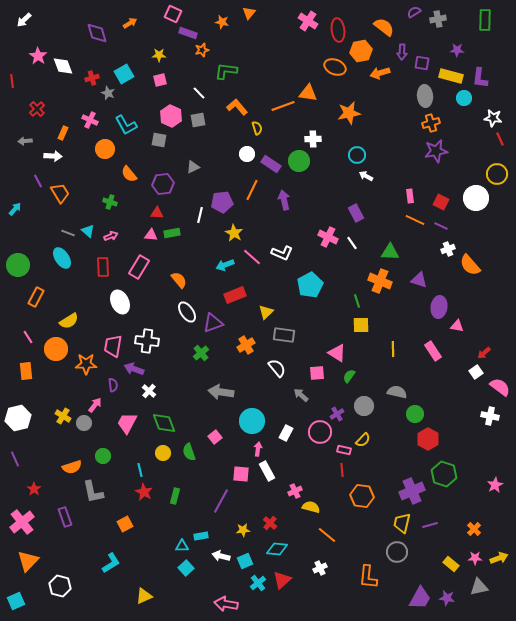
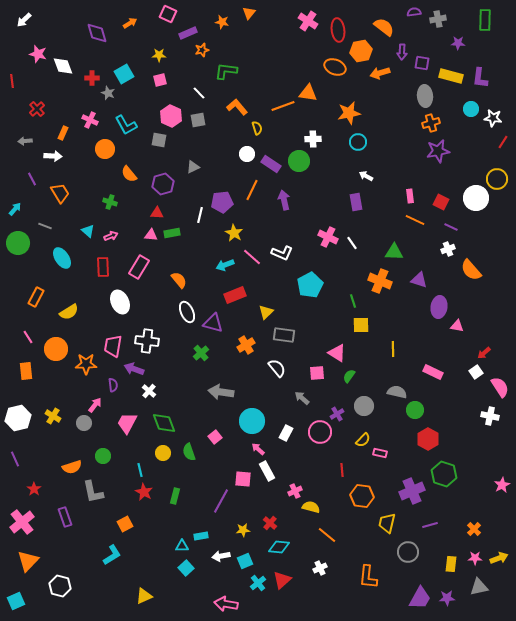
purple semicircle at (414, 12): rotated 24 degrees clockwise
pink square at (173, 14): moved 5 px left
purple rectangle at (188, 33): rotated 42 degrees counterclockwise
purple star at (457, 50): moved 1 px right, 7 px up
pink star at (38, 56): moved 2 px up; rotated 18 degrees counterclockwise
red cross at (92, 78): rotated 16 degrees clockwise
cyan circle at (464, 98): moved 7 px right, 11 px down
red line at (500, 139): moved 3 px right, 3 px down; rotated 56 degrees clockwise
purple star at (436, 151): moved 2 px right
cyan circle at (357, 155): moved 1 px right, 13 px up
yellow circle at (497, 174): moved 5 px down
purple line at (38, 181): moved 6 px left, 2 px up
purple hexagon at (163, 184): rotated 10 degrees counterclockwise
purple rectangle at (356, 213): moved 11 px up; rotated 18 degrees clockwise
purple line at (441, 226): moved 10 px right, 1 px down
gray line at (68, 233): moved 23 px left, 7 px up
green triangle at (390, 252): moved 4 px right
green circle at (18, 265): moved 22 px up
orange semicircle at (470, 265): moved 1 px right, 5 px down
green line at (357, 301): moved 4 px left
white ellipse at (187, 312): rotated 10 degrees clockwise
yellow semicircle at (69, 321): moved 9 px up
purple triangle at (213, 323): rotated 35 degrees clockwise
pink rectangle at (433, 351): moved 21 px down; rotated 30 degrees counterclockwise
pink semicircle at (500, 387): rotated 20 degrees clockwise
gray arrow at (301, 395): moved 1 px right, 3 px down
green circle at (415, 414): moved 4 px up
yellow cross at (63, 416): moved 10 px left
pink arrow at (258, 449): rotated 56 degrees counterclockwise
pink rectangle at (344, 450): moved 36 px right, 3 px down
pink square at (241, 474): moved 2 px right, 5 px down
pink star at (495, 485): moved 7 px right
yellow trapezoid at (402, 523): moved 15 px left
cyan diamond at (277, 549): moved 2 px right, 2 px up
gray circle at (397, 552): moved 11 px right
white arrow at (221, 556): rotated 24 degrees counterclockwise
cyan L-shape at (111, 563): moved 1 px right, 8 px up
yellow rectangle at (451, 564): rotated 56 degrees clockwise
purple star at (447, 598): rotated 14 degrees counterclockwise
